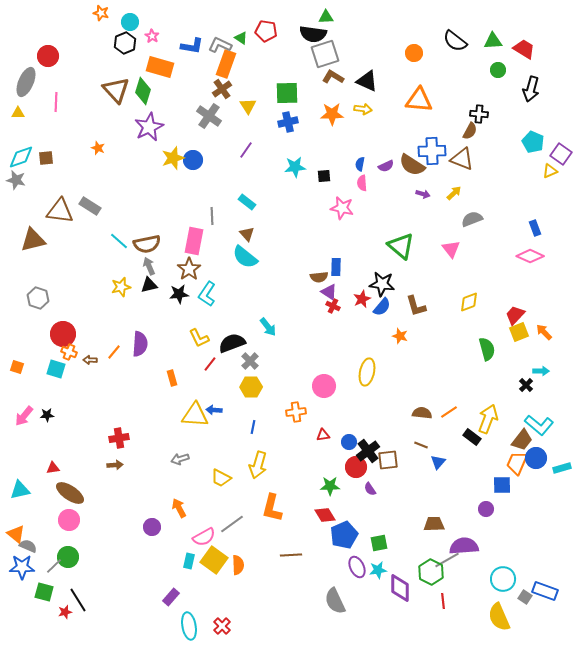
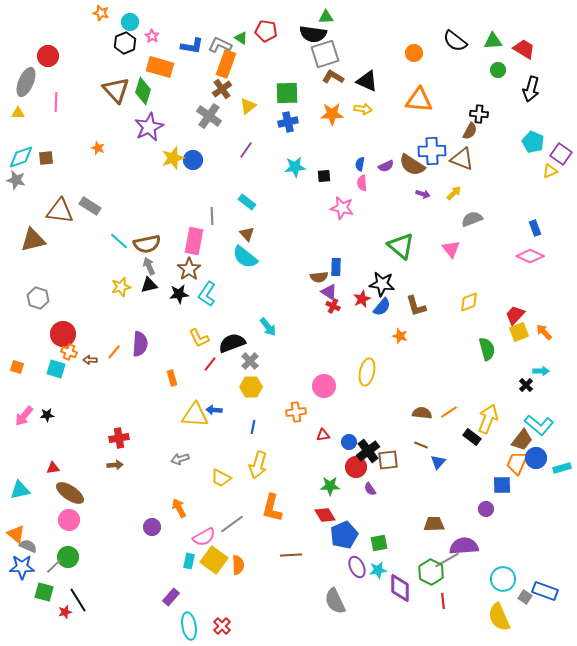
yellow triangle at (248, 106): rotated 24 degrees clockwise
